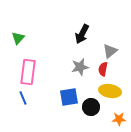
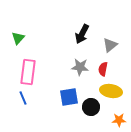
gray triangle: moved 6 px up
gray star: rotated 18 degrees clockwise
yellow ellipse: moved 1 px right
orange star: moved 1 px down
